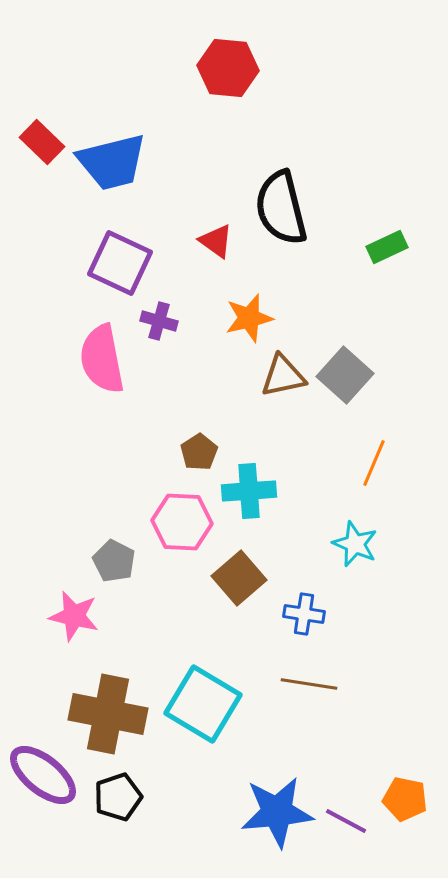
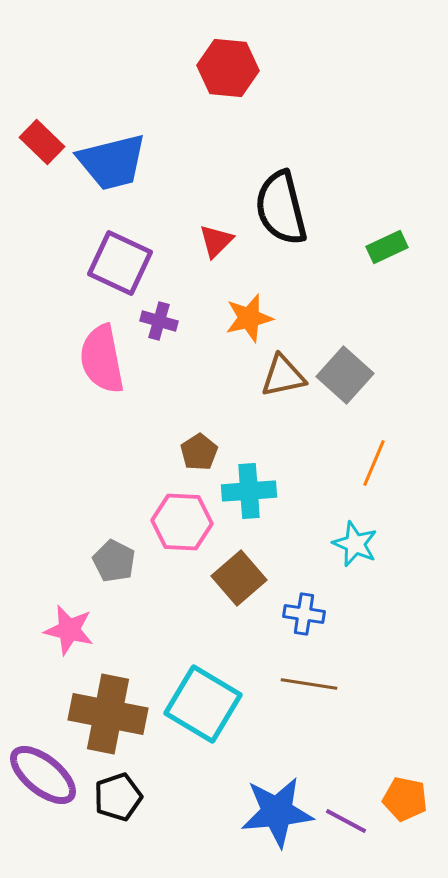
red triangle: rotated 39 degrees clockwise
pink star: moved 5 px left, 14 px down
